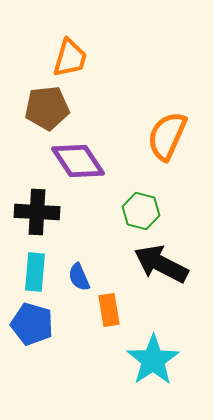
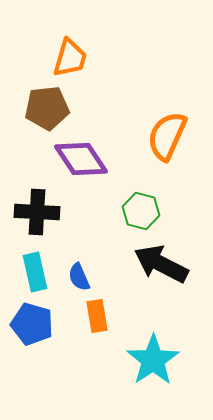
purple diamond: moved 3 px right, 2 px up
cyan rectangle: rotated 18 degrees counterclockwise
orange rectangle: moved 12 px left, 6 px down
